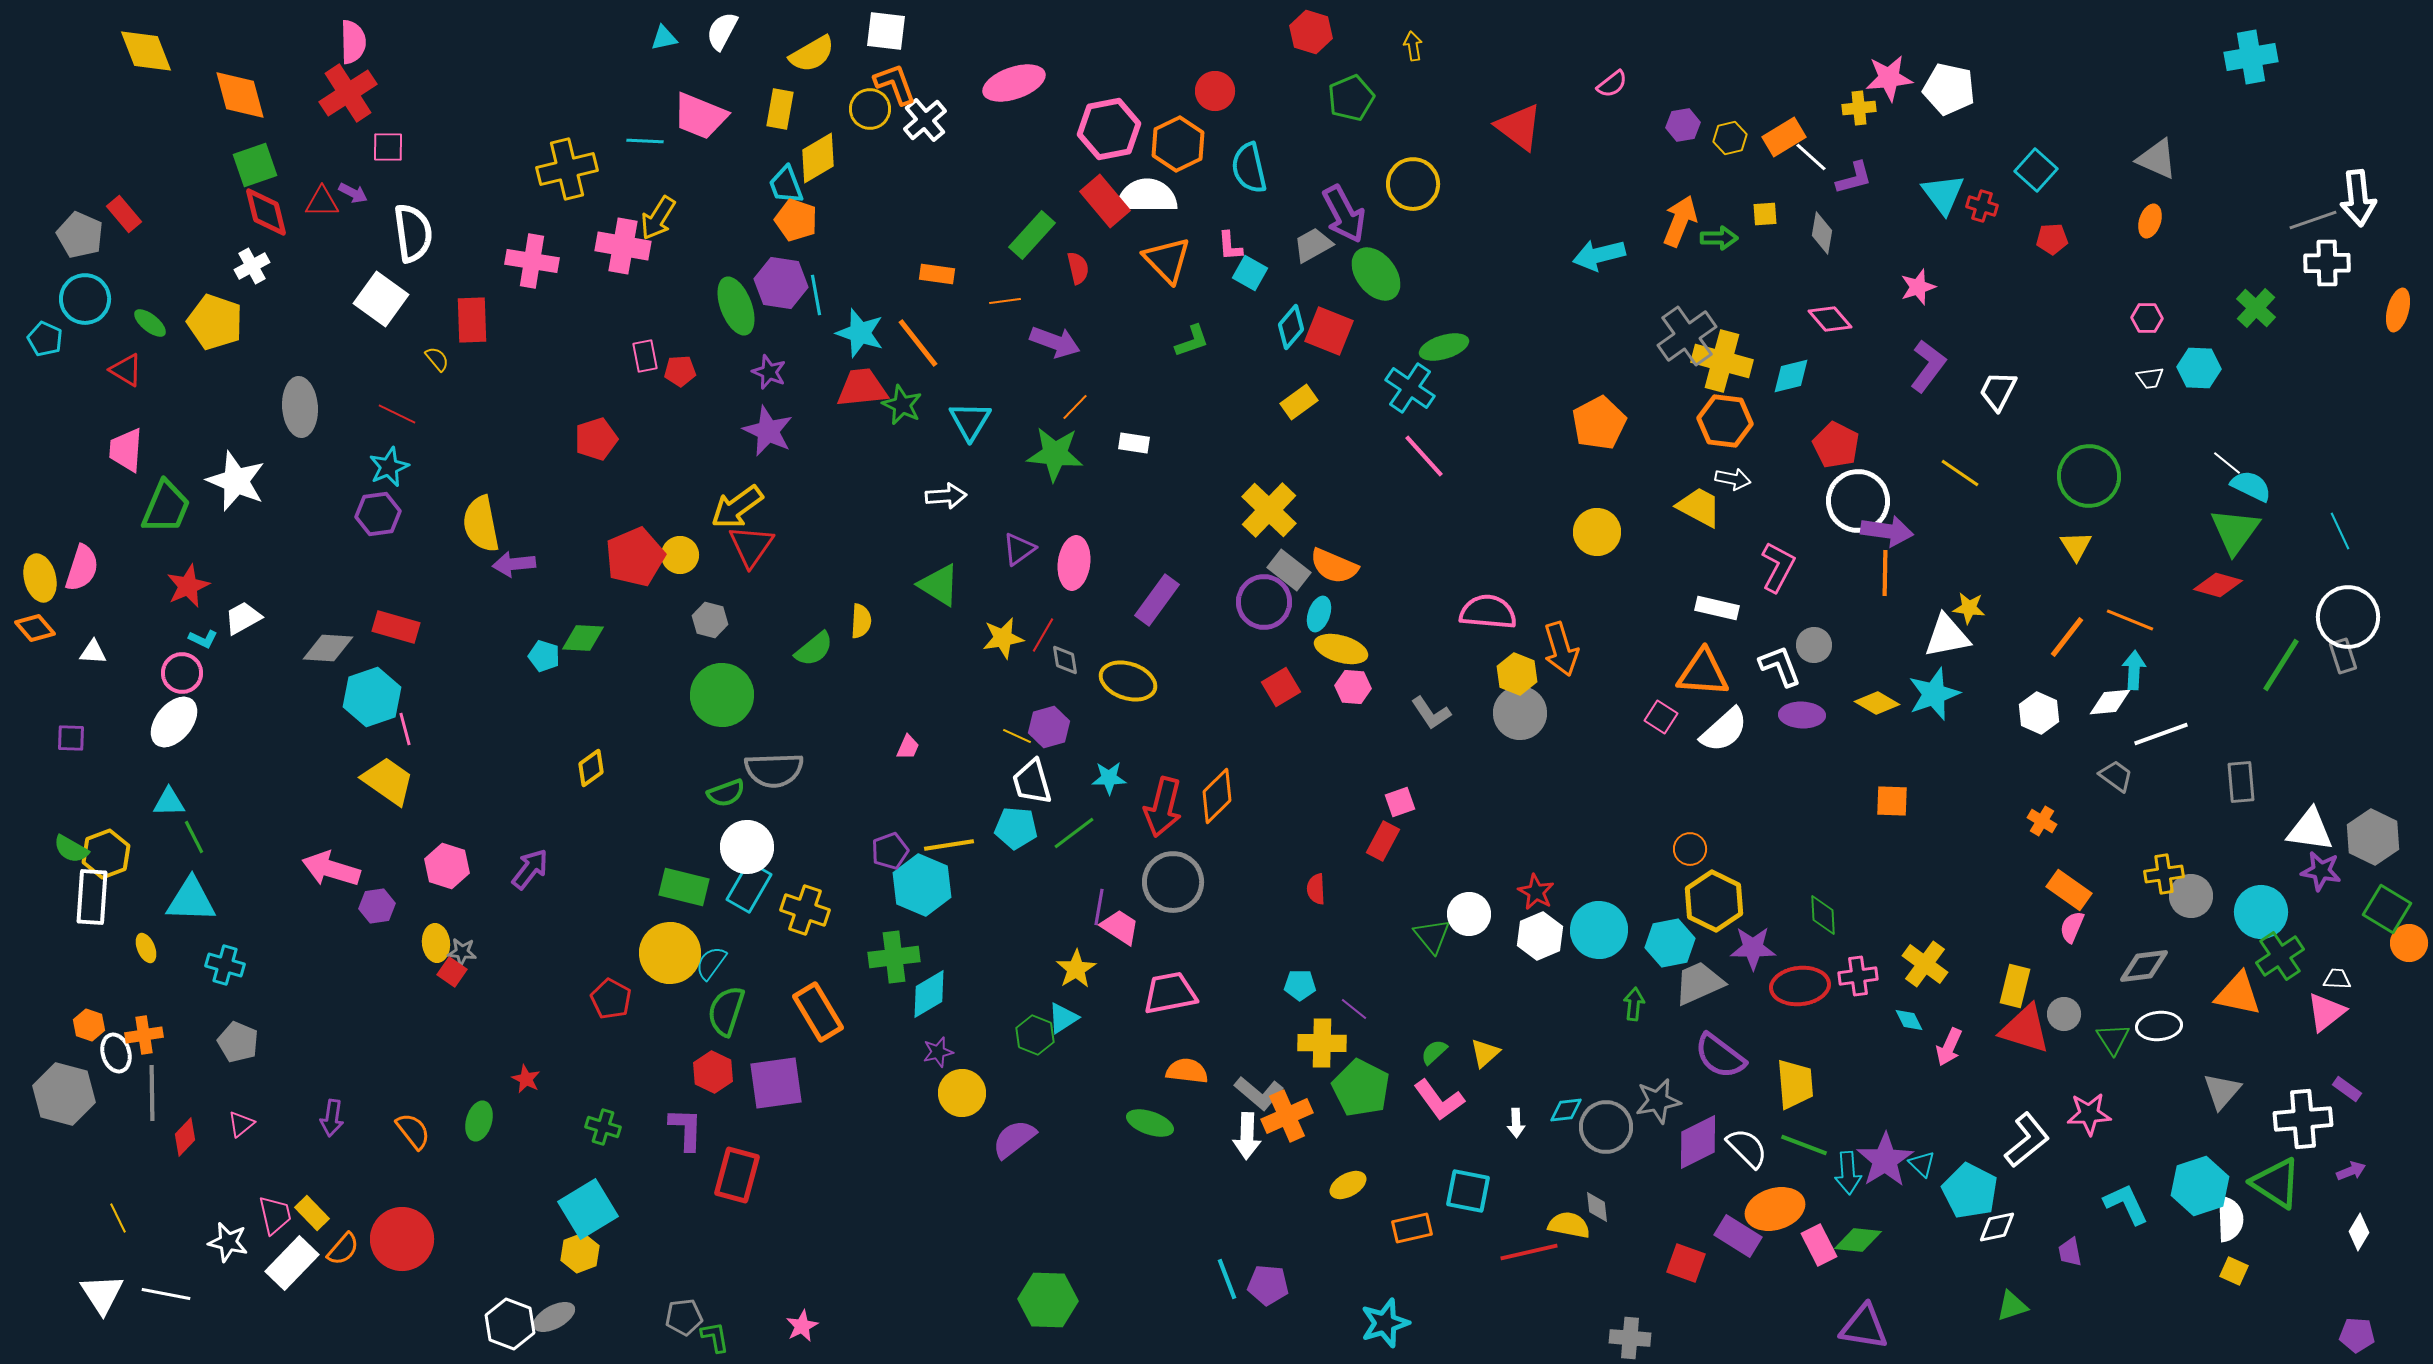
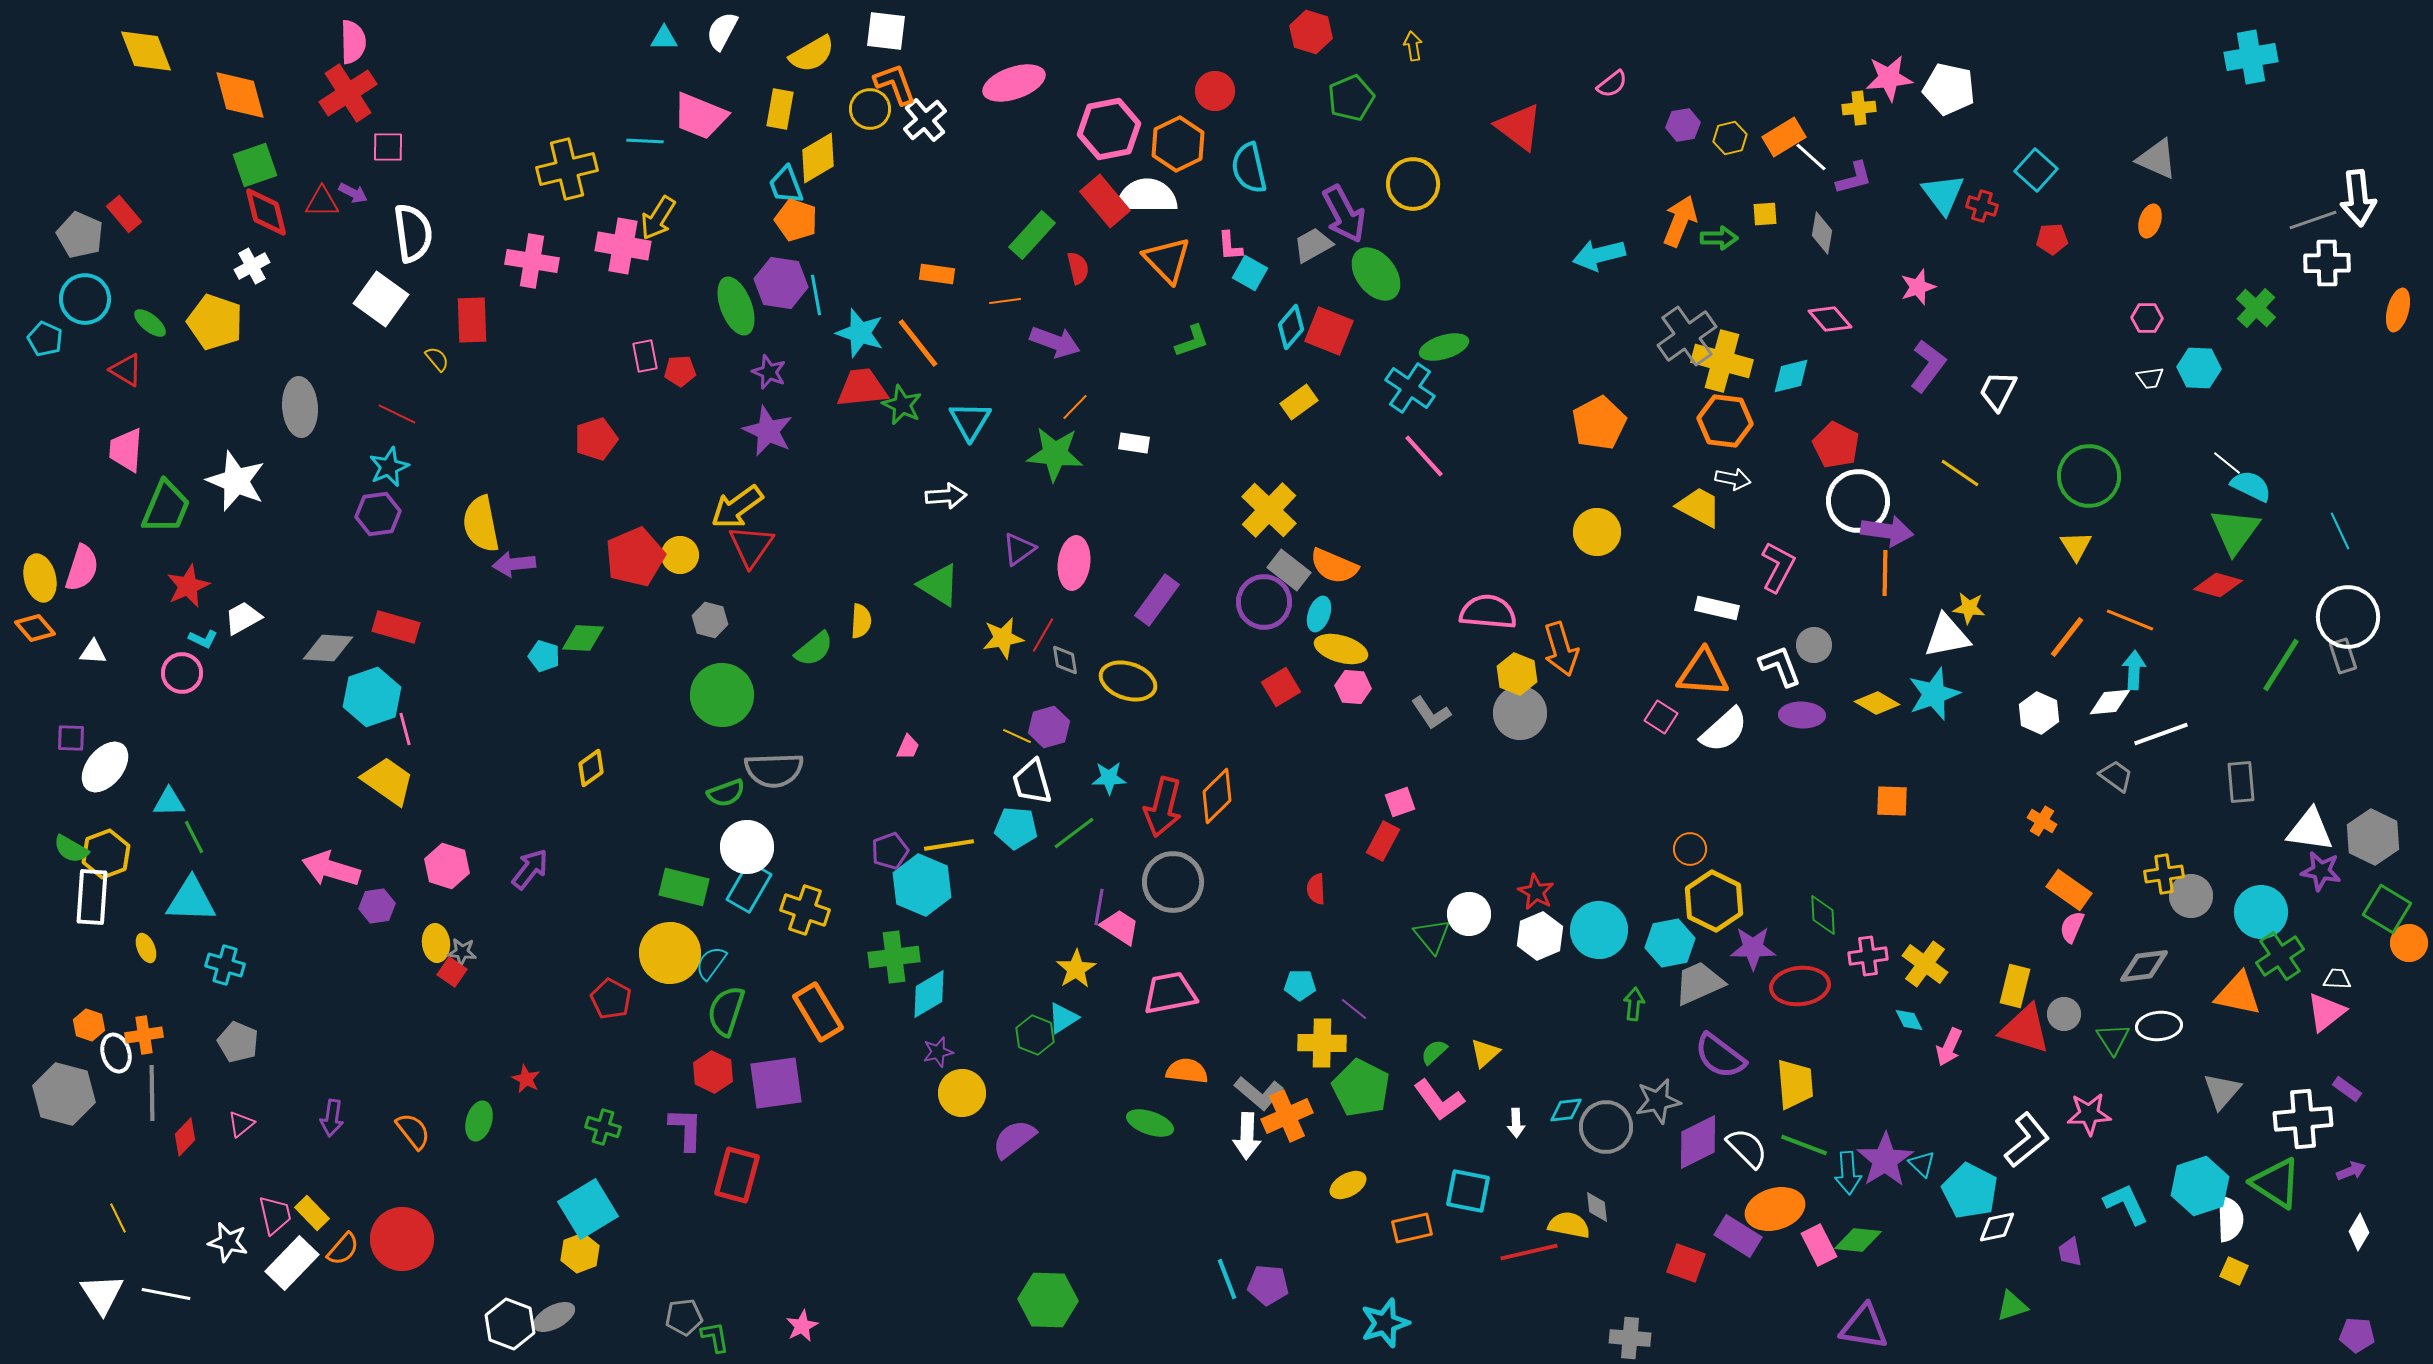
cyan triangle at (664, 38): rotated 12 degrees clockwise
white ellipse at (174, 722): moved 69 px left, 45 px down
pink cross at (1858, 976): moved 10 px right, 20 px up
